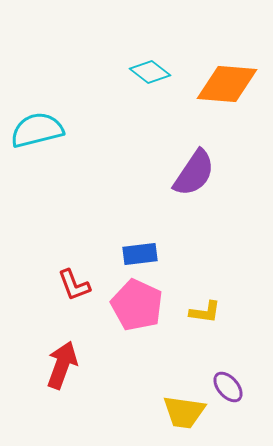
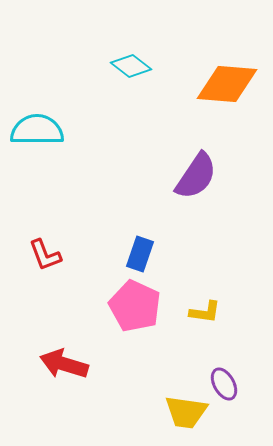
cyan diamond: moved 19 px left, 6 px up
cyan semicircle: rotated 14 degrees clockwise
purple semicircle: moved 2 px right, 3 px down
blue rectangle: rotated 64 degrees counterclockwise
red L-shape: moved 29 px left, 30 px up
pink pentagon: moved 2 px left, 1 px down
red arrow: moved 2 px right, 1 px up; rotated 93 degrees counterclockwise
purple ellipse: moved 4 px left, 3 px up; rotated 12 degrees clockwise
yellow trapezoid: moved 2 px right
